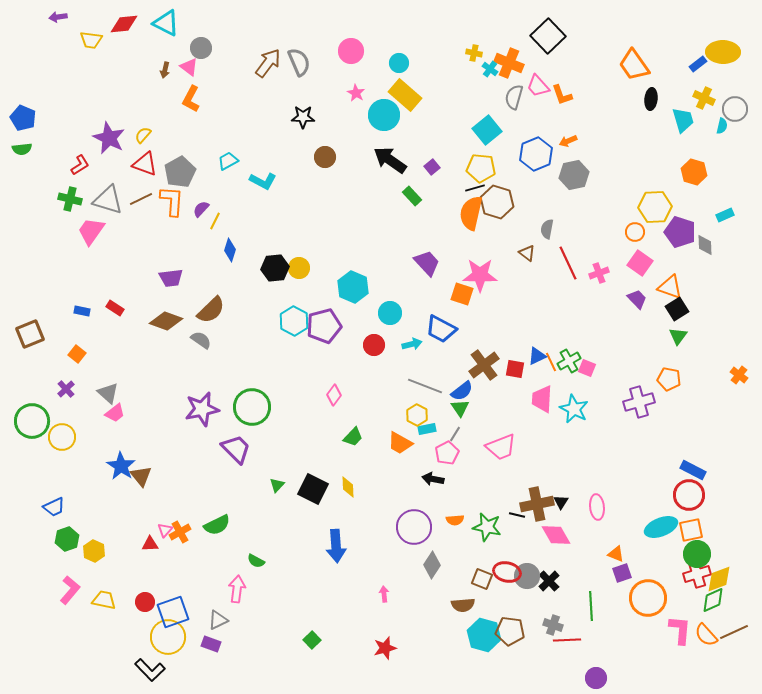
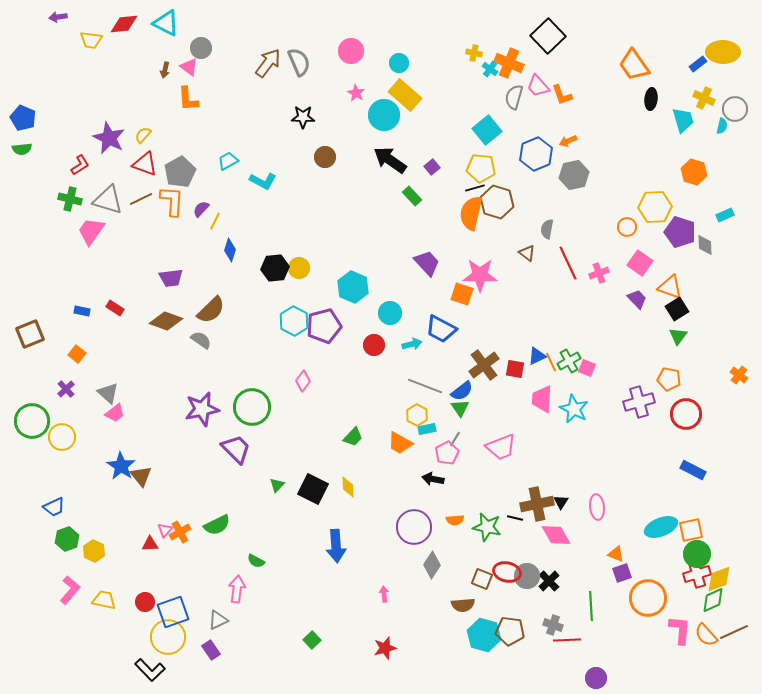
orange L-shape at (191, 99): moved 3 px left; rotated 32 degrees counterclockwise
orange circle at (635, 232): moved 8 px left, 5 px up
pink diamond at (334, 395): moved 31 px left, 14 px up
gray line at (455, 434): moved 5 px down
red circle at (689, 495): moved 3 px left, 81 px up
black line at (517, 515): moved 2 px left, 3 px down
purple rectangle at (211, 644): moved 6 px down; rotated 36 degrees clockwise
